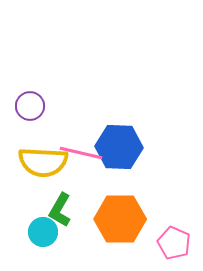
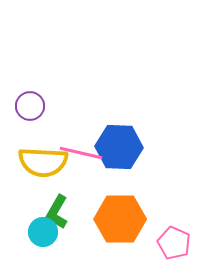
green L-shape: moved 3 px left, 2 px down
